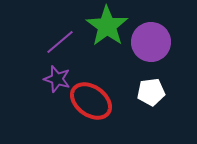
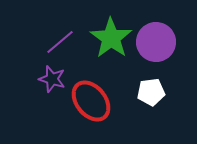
green star: moved 4 px right, 12 px down
purple circle: moved 5 px right
purple star: moved 5 px left
red ellipse: rotated 15 degrees clockwise
